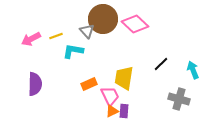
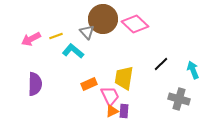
gray triangle: moved 1 px down
cyan L-shape: rotated 30 degrees clockwise
